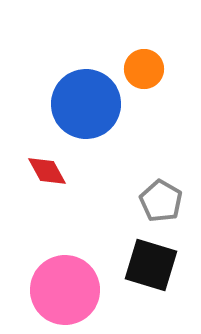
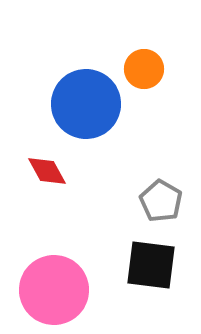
black square: rotated 10 degrees counterclockwise
pink circle: moved 11 px left
